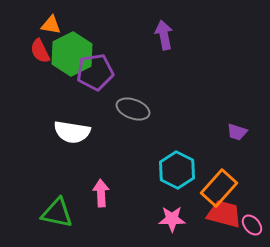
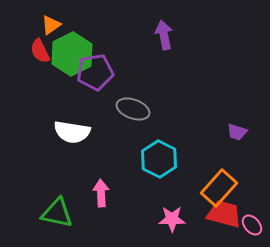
orange triangle: rotated 45 degrees counterclockwise
cyan hexagon: moved 18 px left, 11 px up
